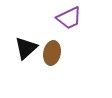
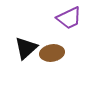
brown ellipse: rotated 70 degrees clockwise
